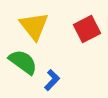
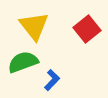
red square: rotated 12 degrees counterclockwise
green semicircle: rotated 56 degrees counterclockwise
